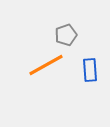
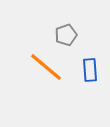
orange line: moved 2 px down; rotated 69 degrees clockwise
